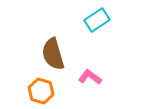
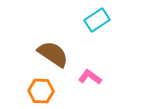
brown semicircle: rotated 140 degrees clockwise
orange hexagon: rotated 15 degrees counterclockwise
